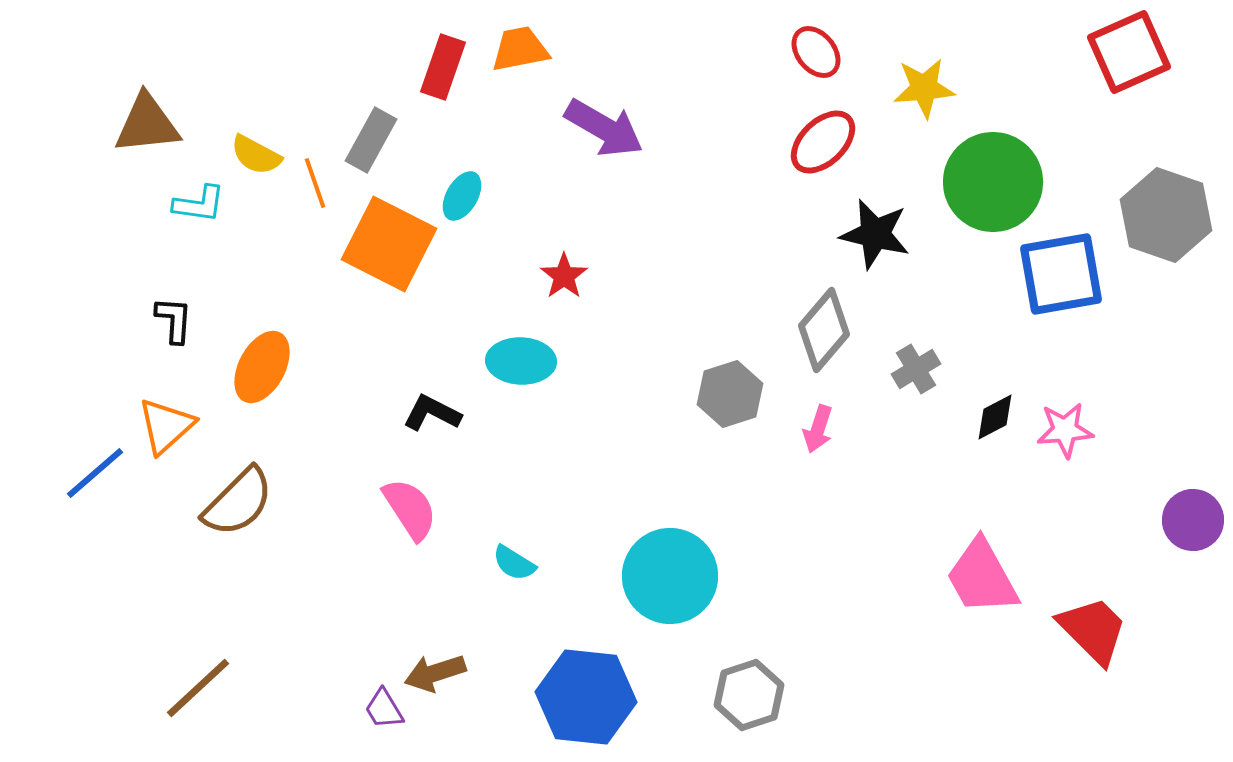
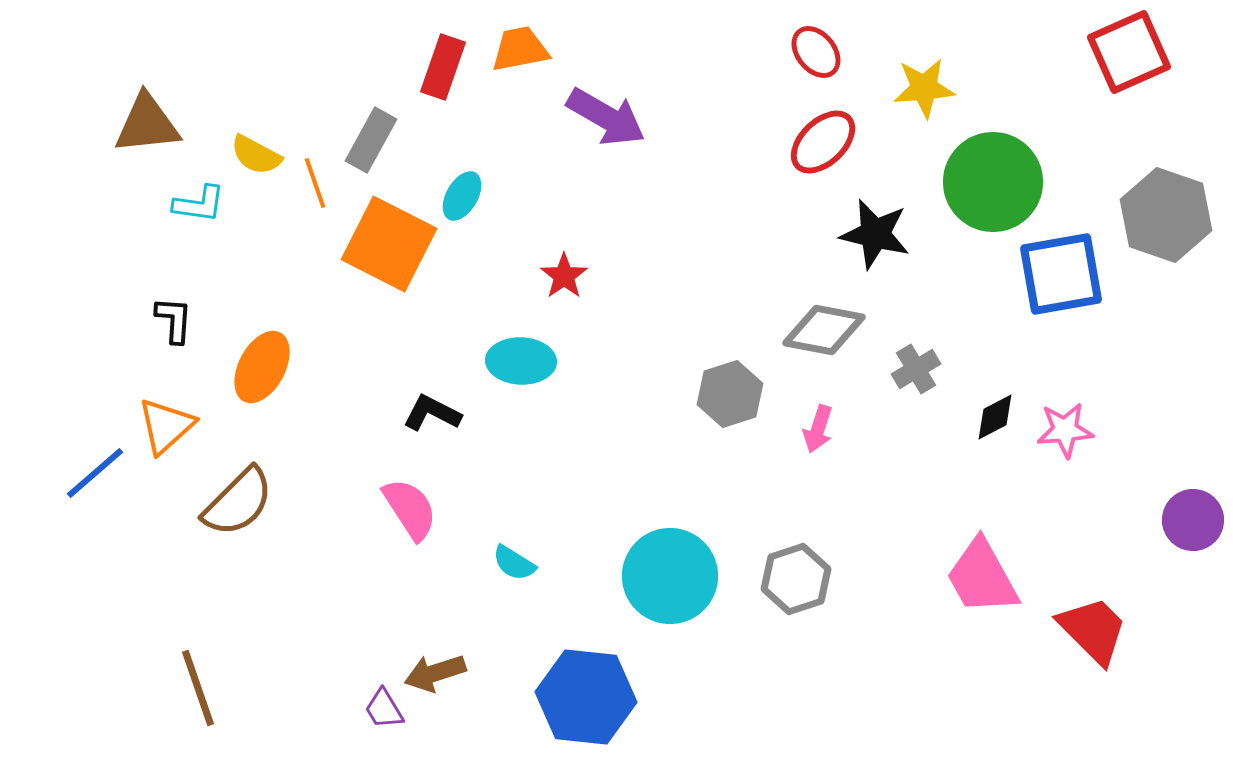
purple arrow at (604, 128): moved 2 px right, 11 px up
gray diamond at (824, 330): rotated 60 degrees clockwise
brown line at (198, 688): rotated 66 degrees counterclockwise
gray hexagon at (749, 695): moved 47 px right, 116 px up
